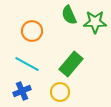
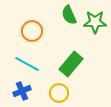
yellow circle: moved 1 px left, 1 px down
